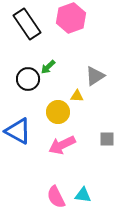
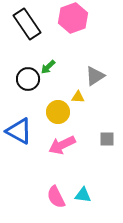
pink hexagon: moved 2 px right
yellow triangle: moved 1 px right, 1 px down
blue triangle: moved 1 px right
